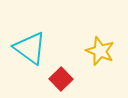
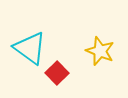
red square: moved 4 px left, 6 px up
